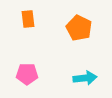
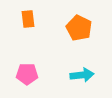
cyan arrow: moved 3 px left, 3 px up
